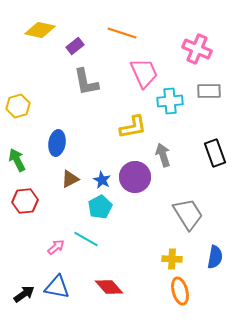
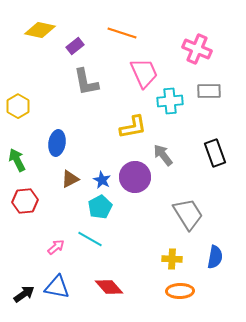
yellow hexagon: rotated 15 degrees counterclockwise
gray arrow: rotated 20 degrees counterclockwise
cyan line: moved 4 px right
orange ellipse: rotated 76 degrees counterclockwise
